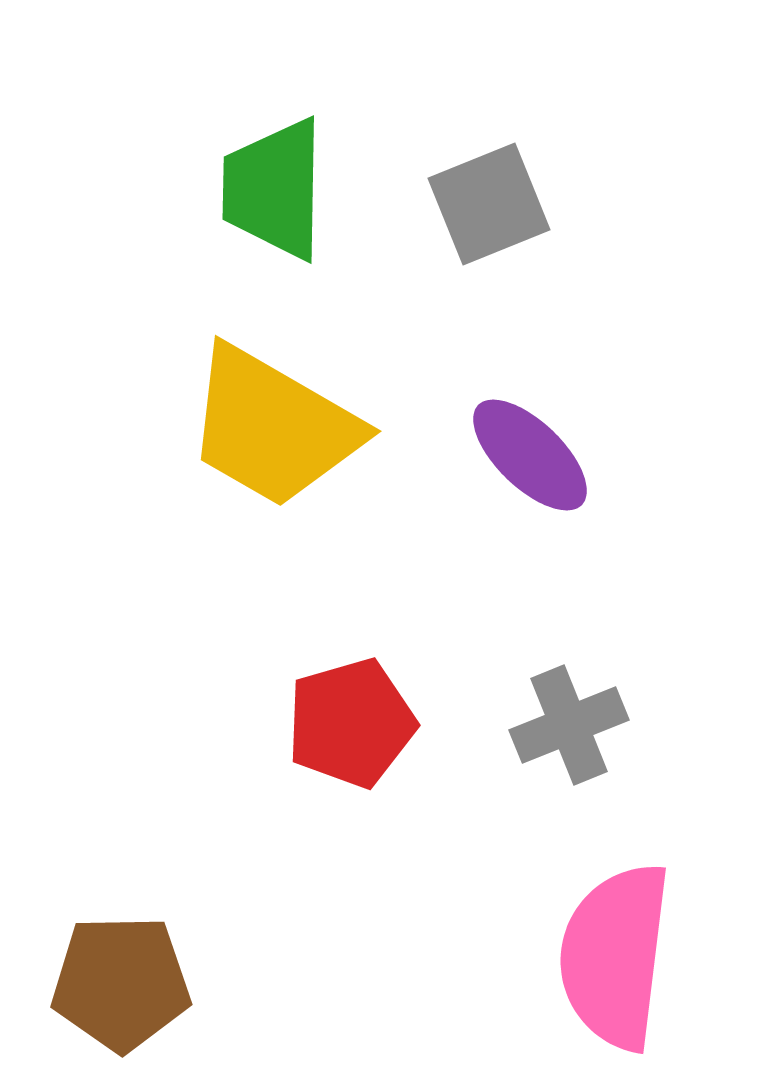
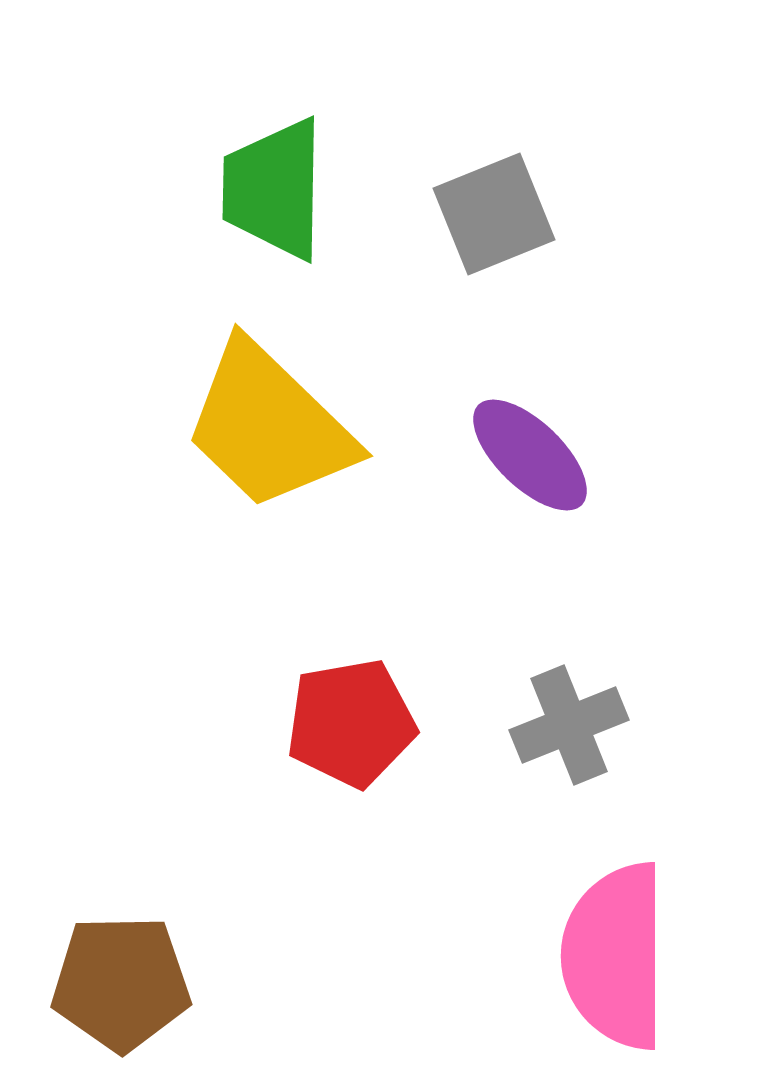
gray square: moved 5 px right, 10 px down
yellow trapezoid: moved 4 px left, 1 px up; rotated 14 degrees clockwise
red pentagon: rotated 6 degrees clockwise
pink semicircle: rotated 7 degrees counterclockwise
